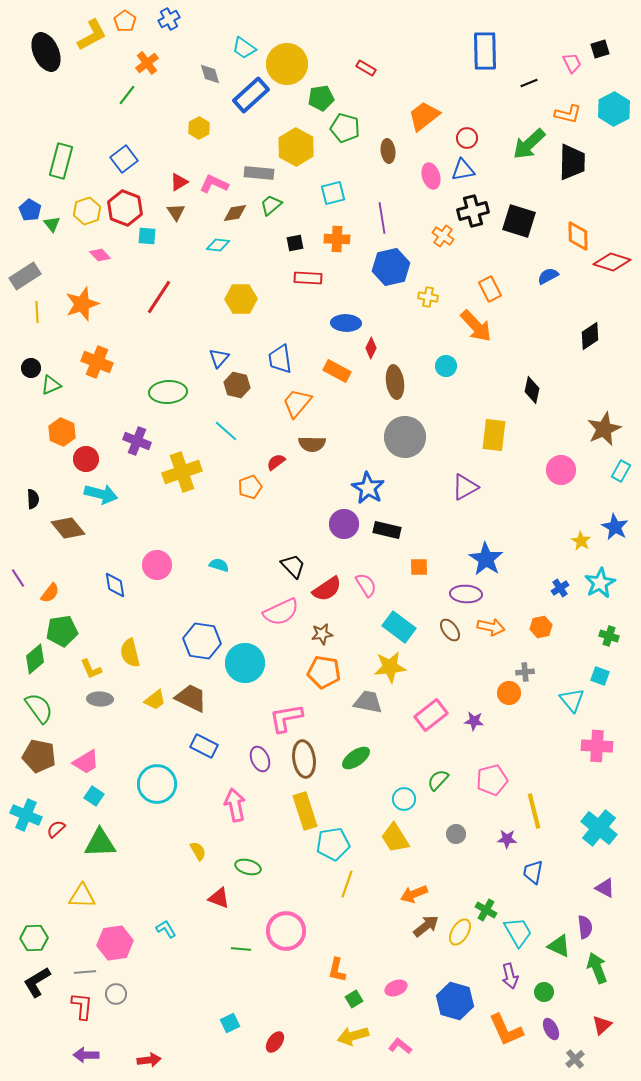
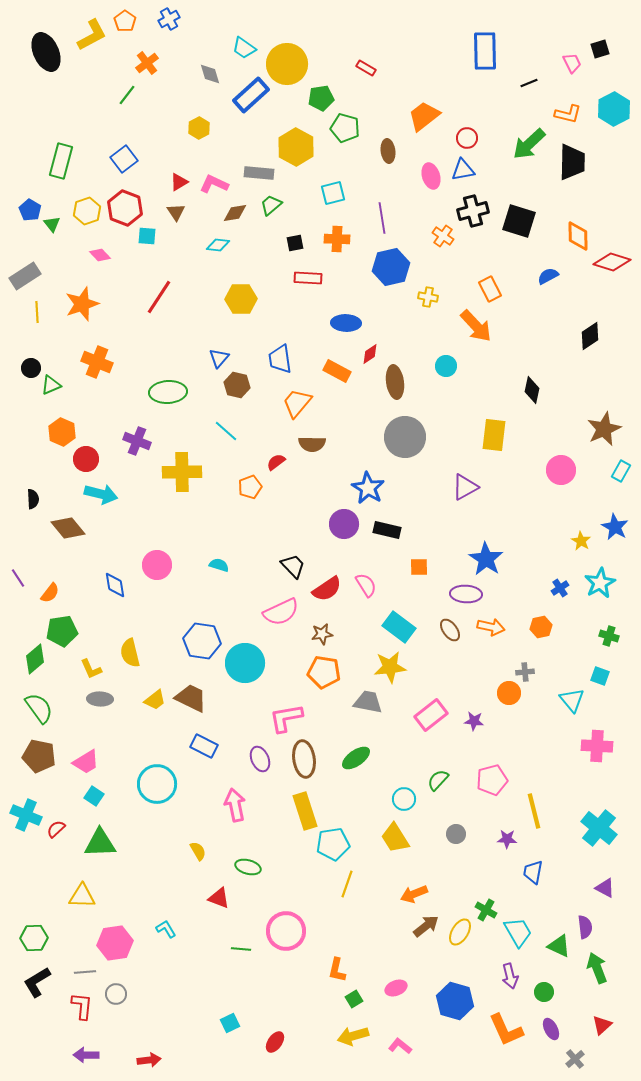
red diamond at (371, 348): moved 1 px left, 6 px down; rotated 30 degrees clockwise
yellow cross at (182, 472): rotated 18 degrees clockwise
